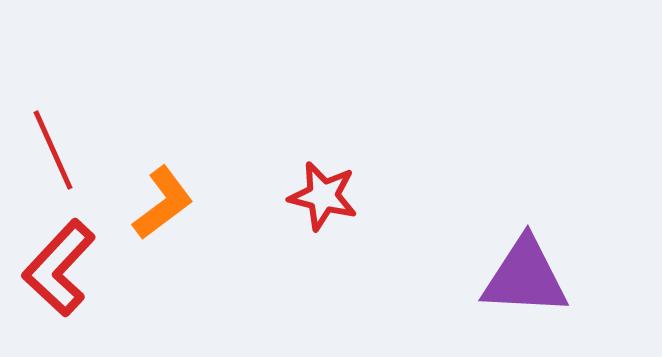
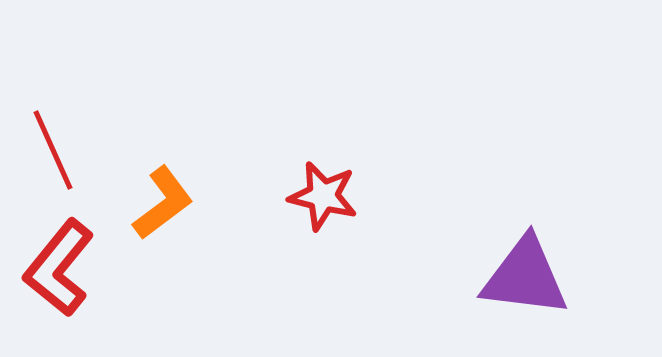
red L-shape: rotated 4 degrees counterclockwise
purple triangle: rotated 4 degrees clockwise
